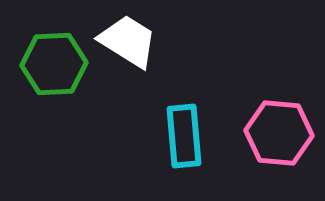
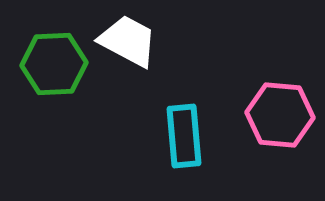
white trapezoid: rotated 4 degrees counterclockwise
pink hexagon: moved 1 px right, 18 px up
